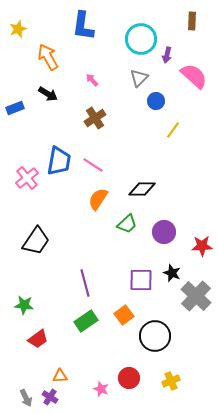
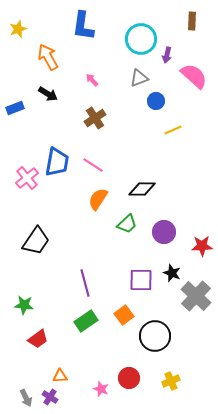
gray triangle: rotated 24 degrees clockwise
yellow line: rotated 30 degrees clockwise
blue trapezoid: moved 2 px left, 1 px down
